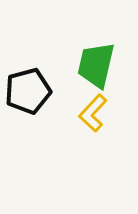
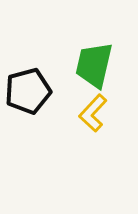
green trapezoid: moved 2 px left
